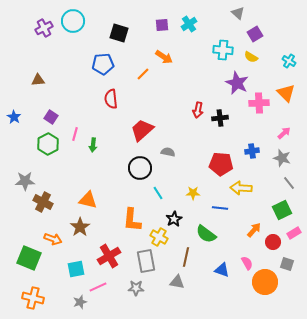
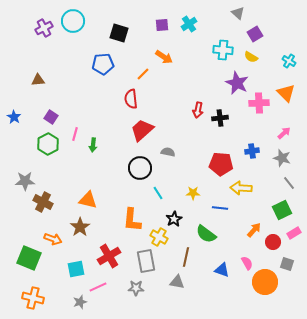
red semicircle at (111, 99): moved 20 px right
